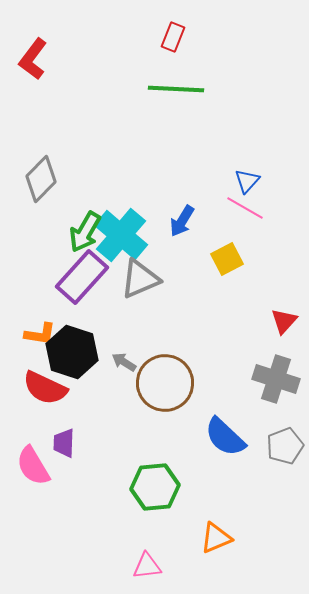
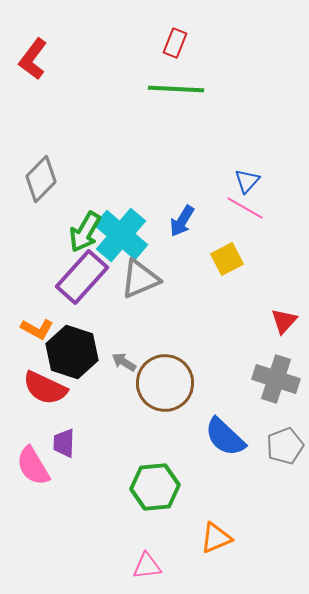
red rectangle: moved 2 px right, 6 px down
orange L-shape: moved 3 px left, 5 px up; rotated 20 degrees clockwise
